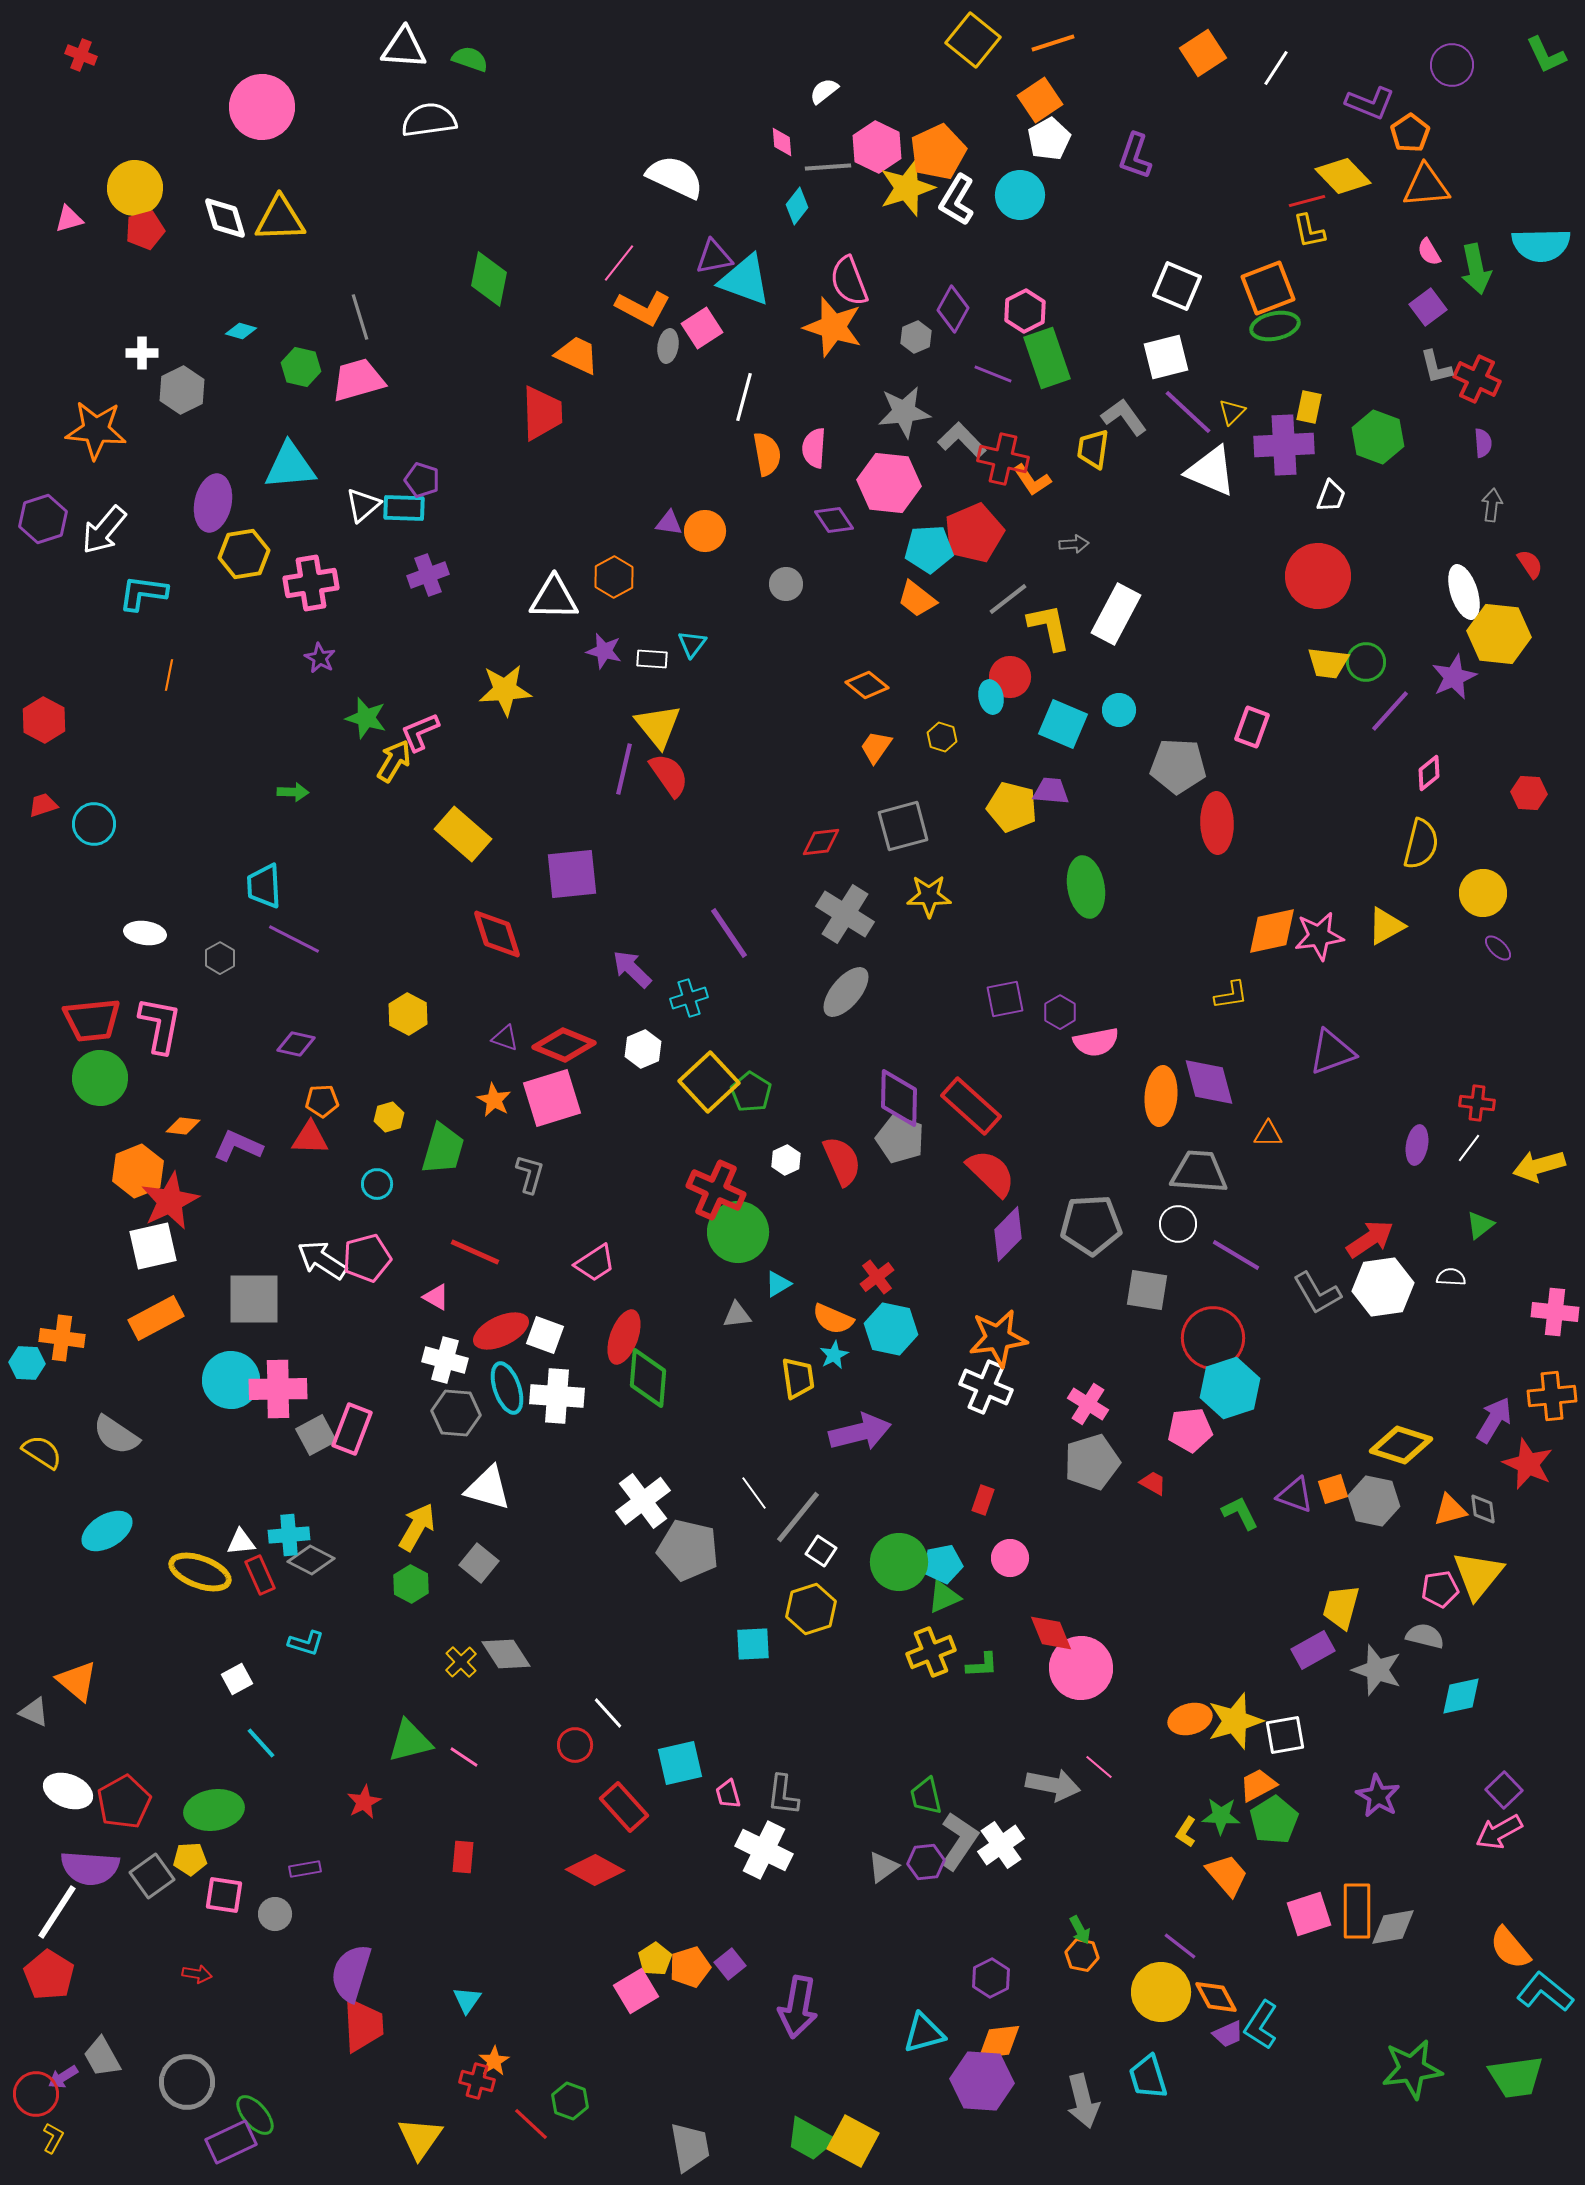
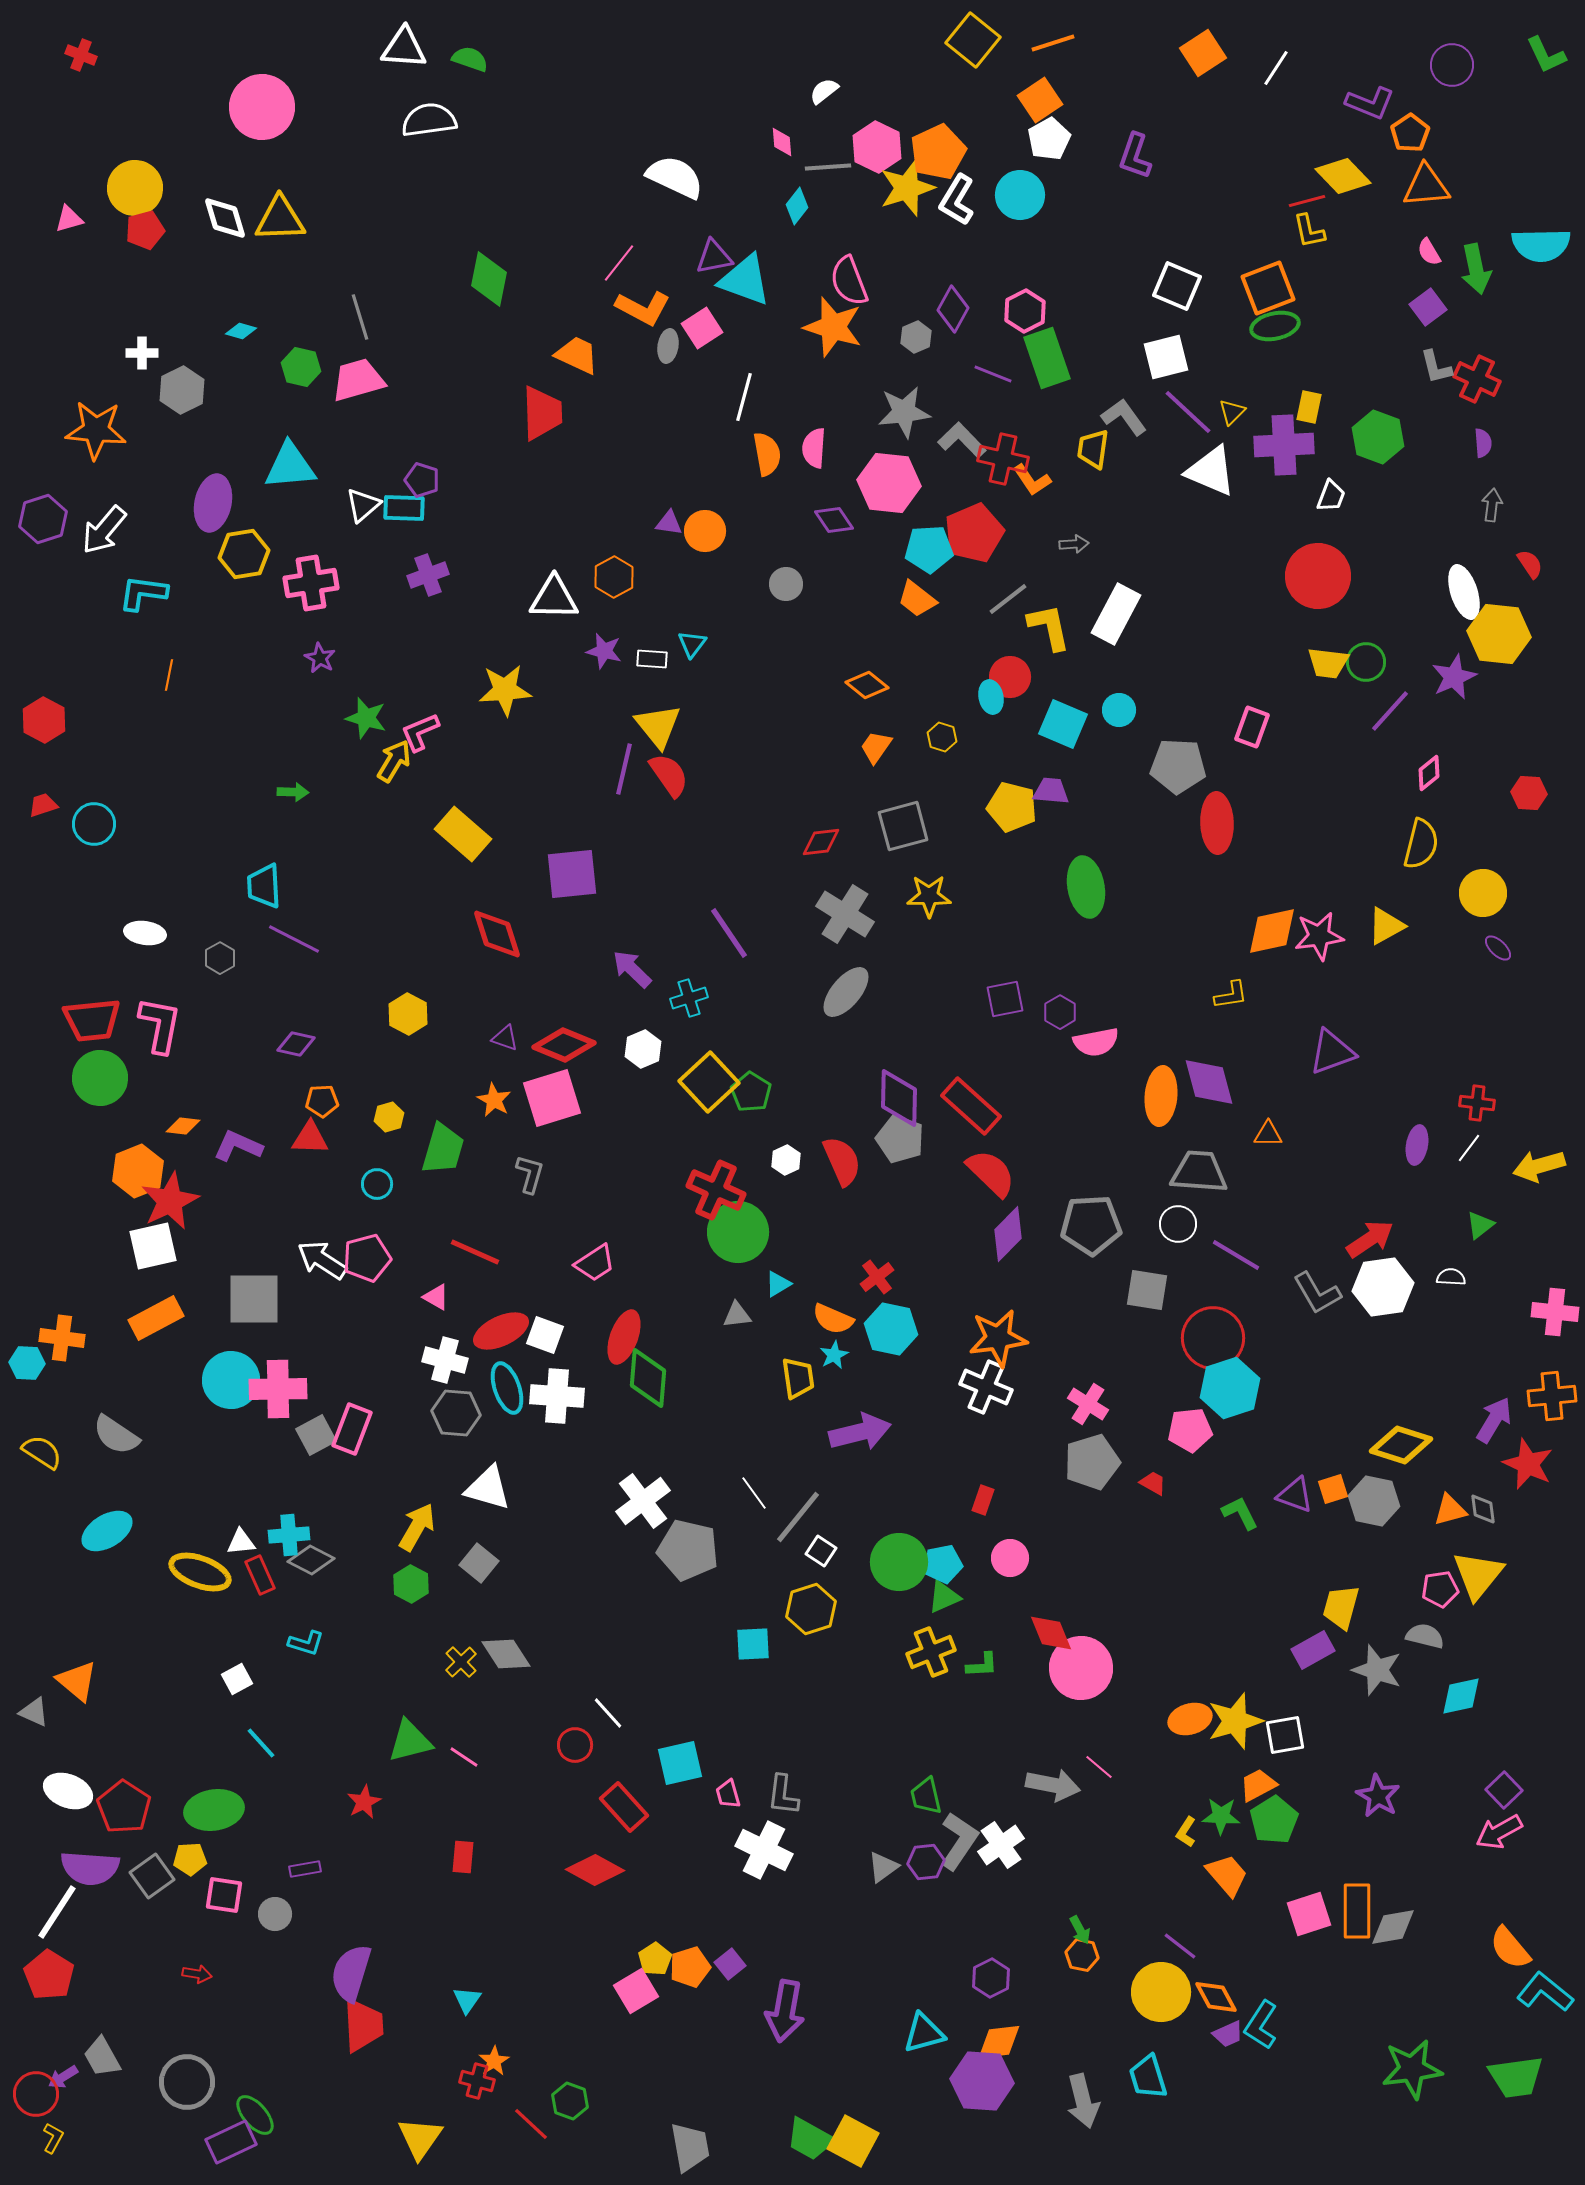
red pentagon at (124, 1802): moved 5 px down; rotated 10 degrees counterclockwise
purple arrow at (798, 2007): moved 13 px left, 4 px down
